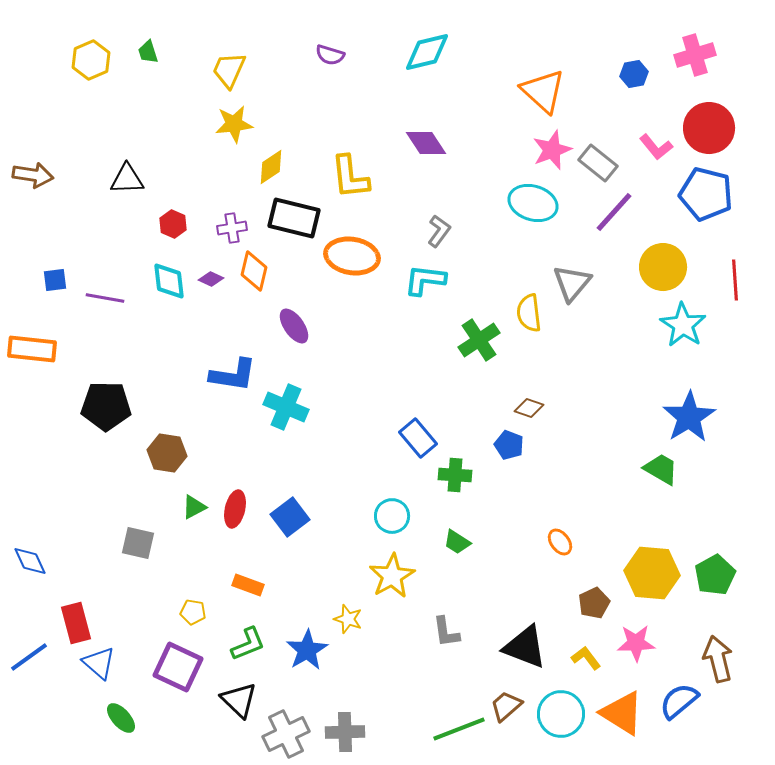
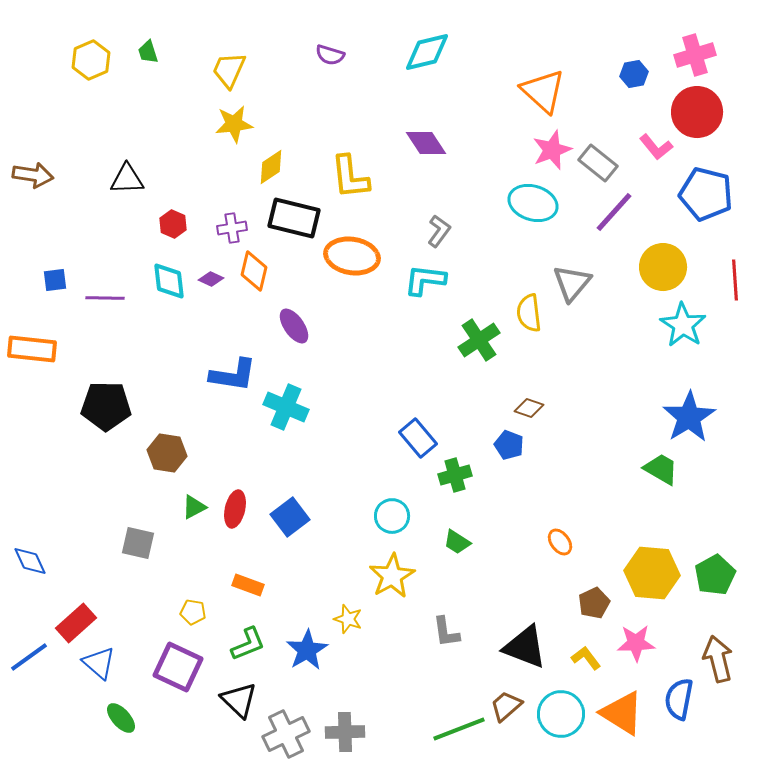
red circle at (709, 128): moved 12 px left, 16 px up
purple line at (105, 298): rotated 9 degrees counterclockwise
green cross at (455, 475): rotated 20 degrees counterclockwise
red rectangle at (76, 623): rotated 63 degrees clockwise
blue semicircle at (679, 701): moved 2 px up; rotated 39 degrees counterclockwise
